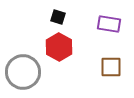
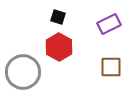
purple rectangle: rotated 35 degrees counterclockwise
